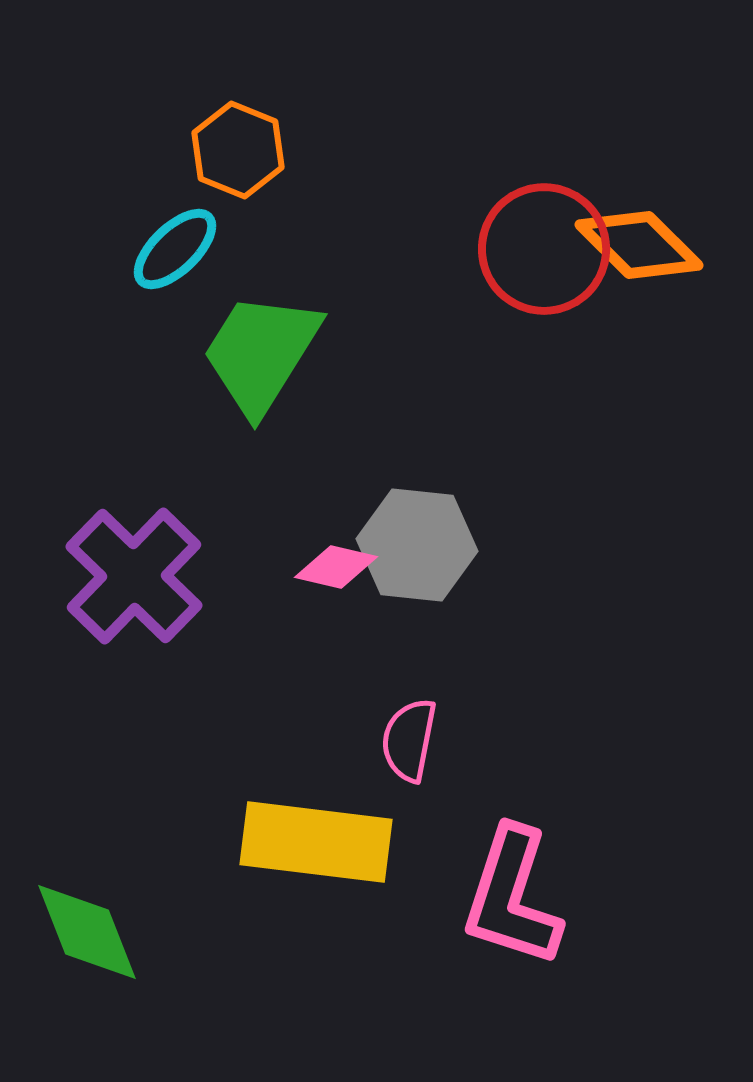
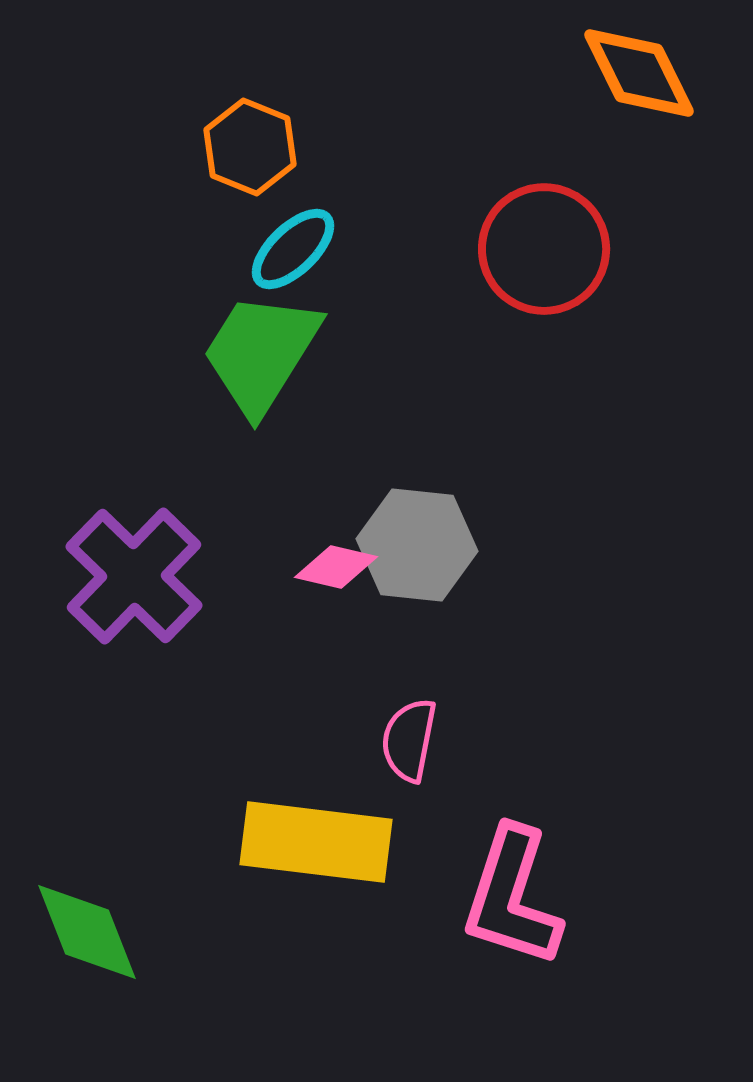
orange hexagon: moved 12 px right, 3 px up
orange diamond: moved 172 px up; rotated 19 degrees clockwise
cyan ellipse: moved 118 px right
